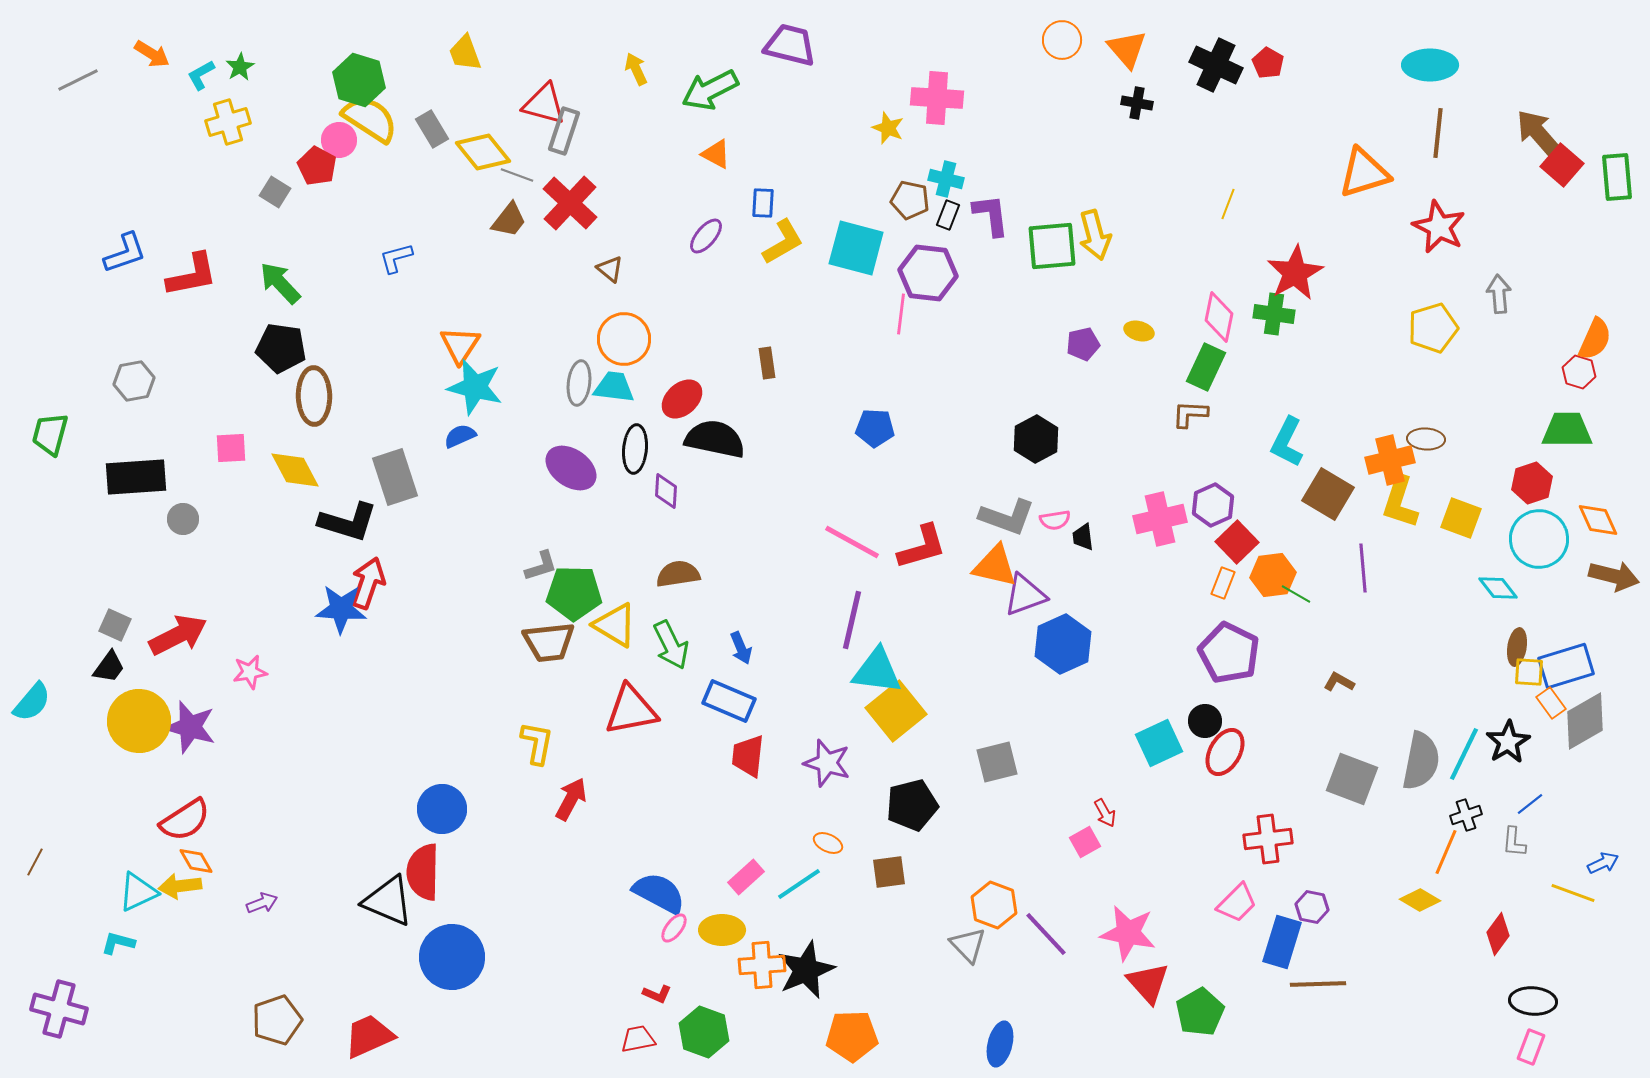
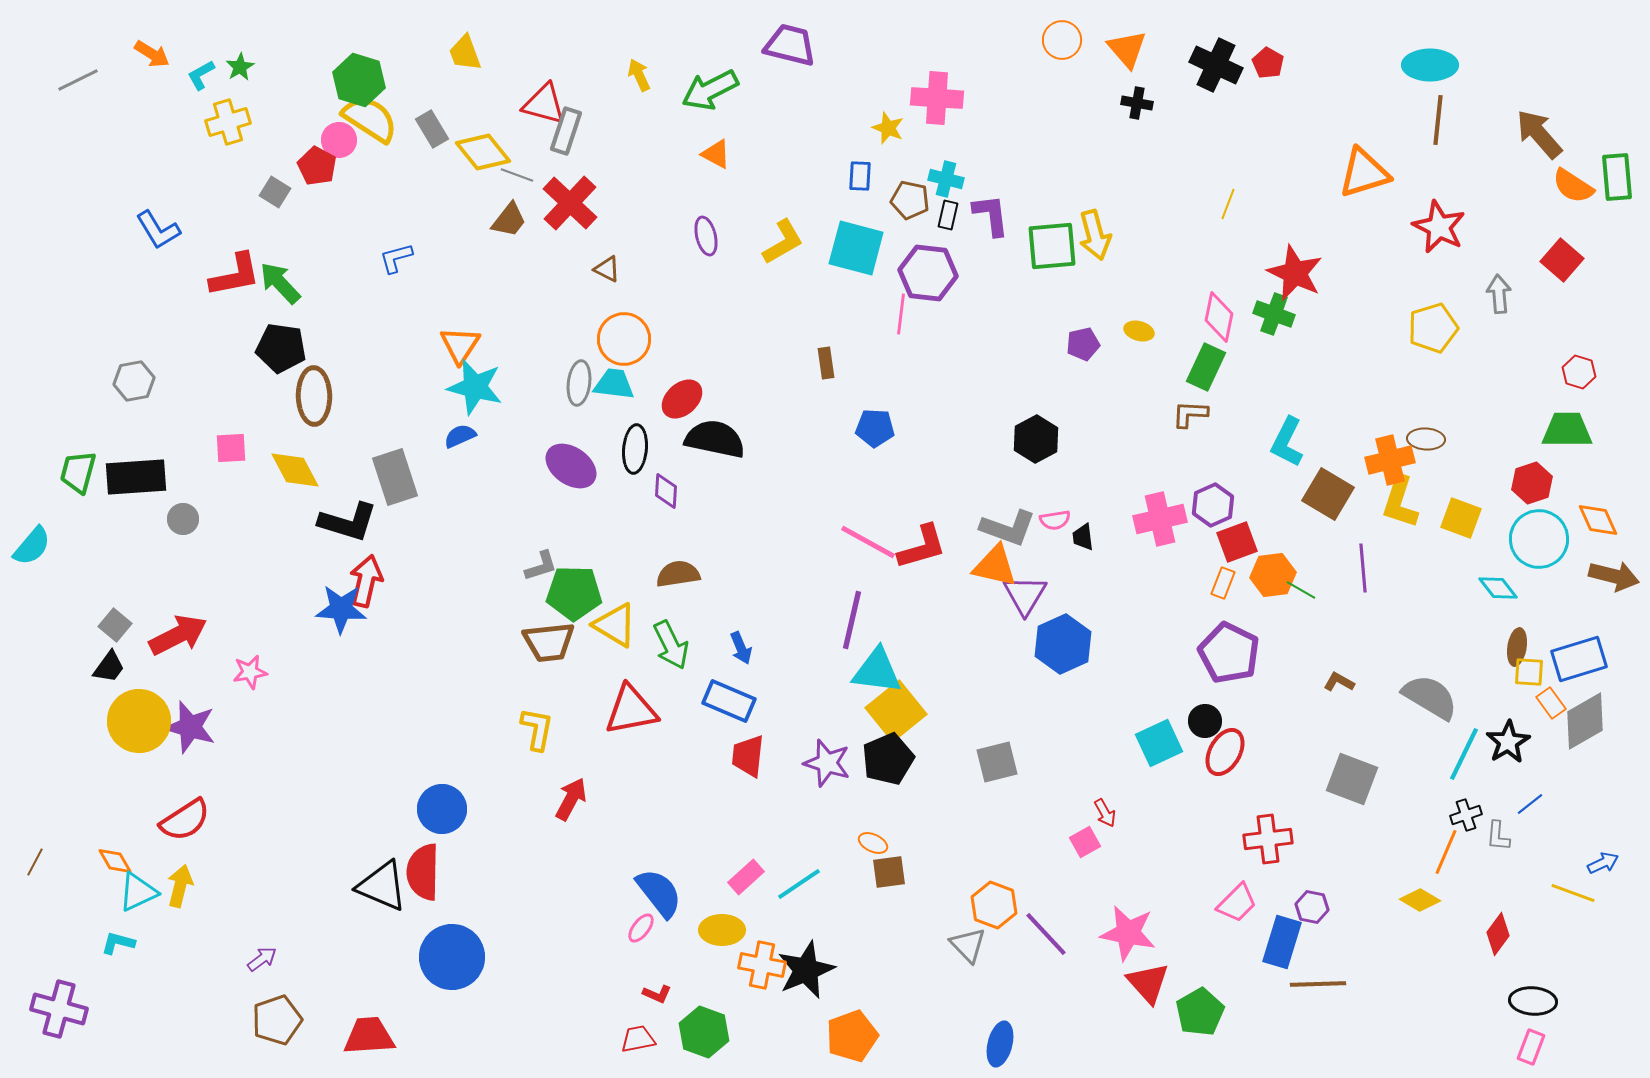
yellow arrow at (636, 69): moved 3 px right, 6 px down
gray rectangle at (564, 131): moved 2 px right
brown line at (1438, 133): moved 13 px up
red square at (1562, 165): moved 95 px down
blue rectangle at (763, 203): moved 97 px right, 27 px up
black rectangle at (948, 215): rotated 8 degrees counterclockwise
purple ellipse at (706, 236): rotated 54 degrees counterclockwise
blue L-shape at (125, 253): moved 33 px right, 23 px up; rotated 78 degrees clockwise
brown triangle at (610, 269): moved 3 px left; rotated 12 degrees counterclockwise
red star at (1295, 273): rotated 18 degrees counterclockwise
red L-shape at (192, 275): moved 43 px right
green cross at (1274, 314): rotated 12 degrees clockwise
orange semicircle at (1595, 339): moved 22 px left, 153 px up; rotated 99 degrees clockwise
brown rectangle at (767, 363): moved 59 px right
cyan trapezoid at (614, 387): moved 3 px up
green trapezoid at (50, 434): moved 28 px right, 38 px down
purple ellipse at (571, 468): moved 2 px up
gray L-shape at (1007, 517): moved 1 px right, 11 px down
pink line at (852, 542): moved 16 px right
red square at (1237, 542): rotated 24 degrees clockwise
red arrow at (368, 583): moved 2 px left, 2 px up; rotated 6 degrees counterclockwise
green line at (1296, 594): moved 5 px right, 4 px up
purple triangle at (1025, 595): rotated 39 degrees counterclockwise
gray square at (115, 625): rotated 16 degrees clockwise
blue rectangle at (1566, 666): moved 13 px right, 7 px up
cyan semicircle at (32, 702): moved 156 px up
yellow L-shape at (537, 743): moved 14 px up
gray semicircle at (1421, 761): moved 9 px right, 64 px up; rotated 70 degrees counterclockwise
black pentagon at (912, 805): moved 24 px left, 46 px up; rotated 9 degrees counterclockwise
gray L-shape at (1514, 842): moved 16 px left, 6 px up
orange ellipse at (828, 843): moved 45 px right
orange diamond at (196, 861): moved 81 px left
yellow arrow at (180, 886): rotated 111 degrees clockwise
blue semicircle at (659, 893): rotated 24 degrees clockwise
black triangle at (388, 901): moved 6 px left, 15 px up
purple arrow at (262, 903): moved 56 px down; rotated 16 degrees counterclockwise
pink ellipse at (674, 928): moved 33 px left
orange cross at (762, 965): rotated 15 degrees clockwise
red trapezoid at (369, 1036): rotated 20 degrees clockwise
orange pentagon at (852, 1036): rotated 18 degrees counterclockwise
